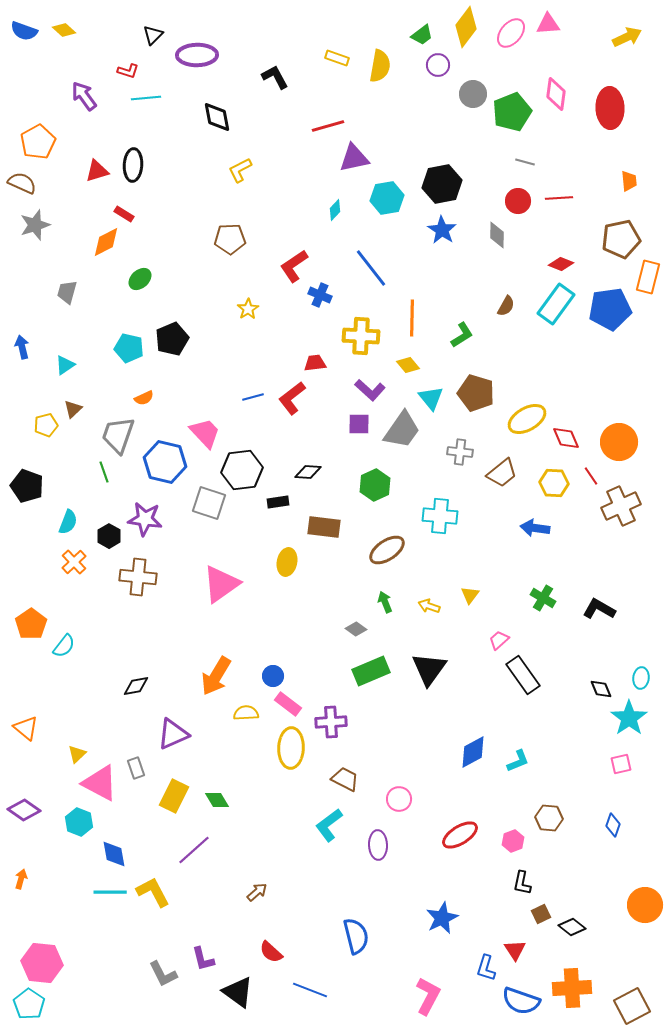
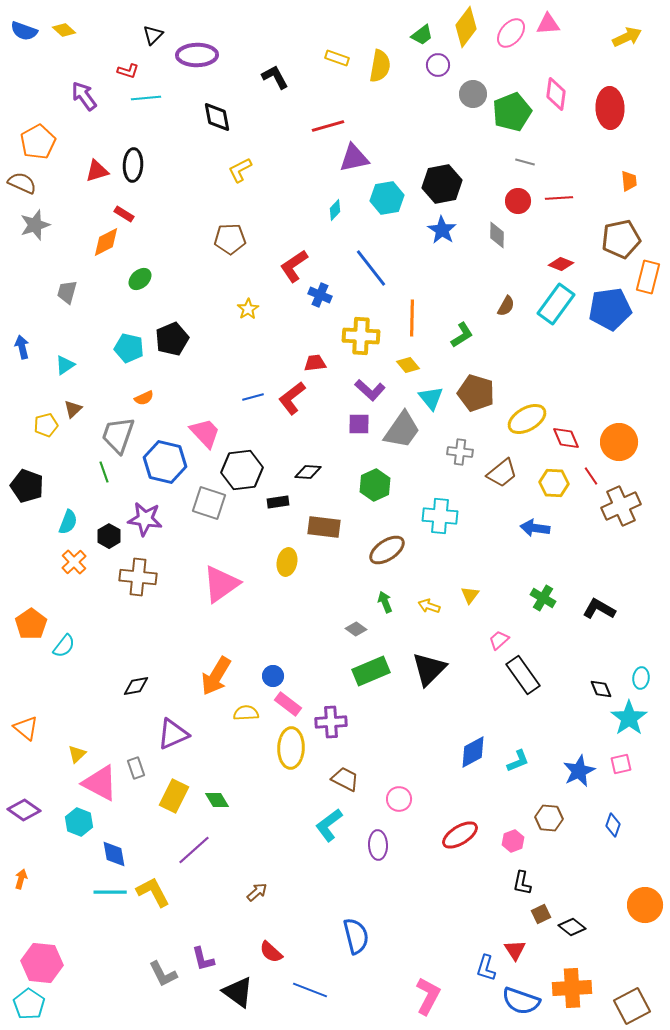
black triangle at (429, 669): rotated 9 degrees clockwise
blue star at (442, 918): moved 137 px right, 147 px up
